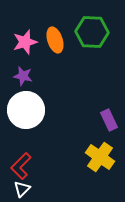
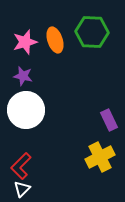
yellow cross: rotated 28 degrees clockwise
